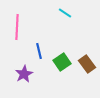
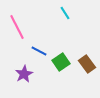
cyan line: rotated 24 degrees clockwise
pink line: rotated 30 degrees counterclockwise
blue line: rotated 49 degrees counterclockwise
green square: moved 1 px left
